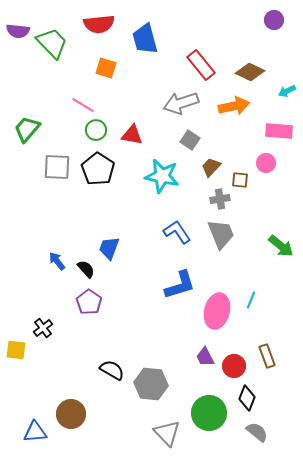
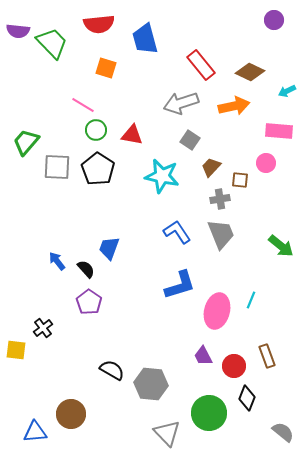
green trapezoid at (27, 129): moved 1 px left, 13 px down
purple trapezoid at (205, 357): moved 2 px left, 1 px up
gray semicircle at (257, 432): moved 26 px right
